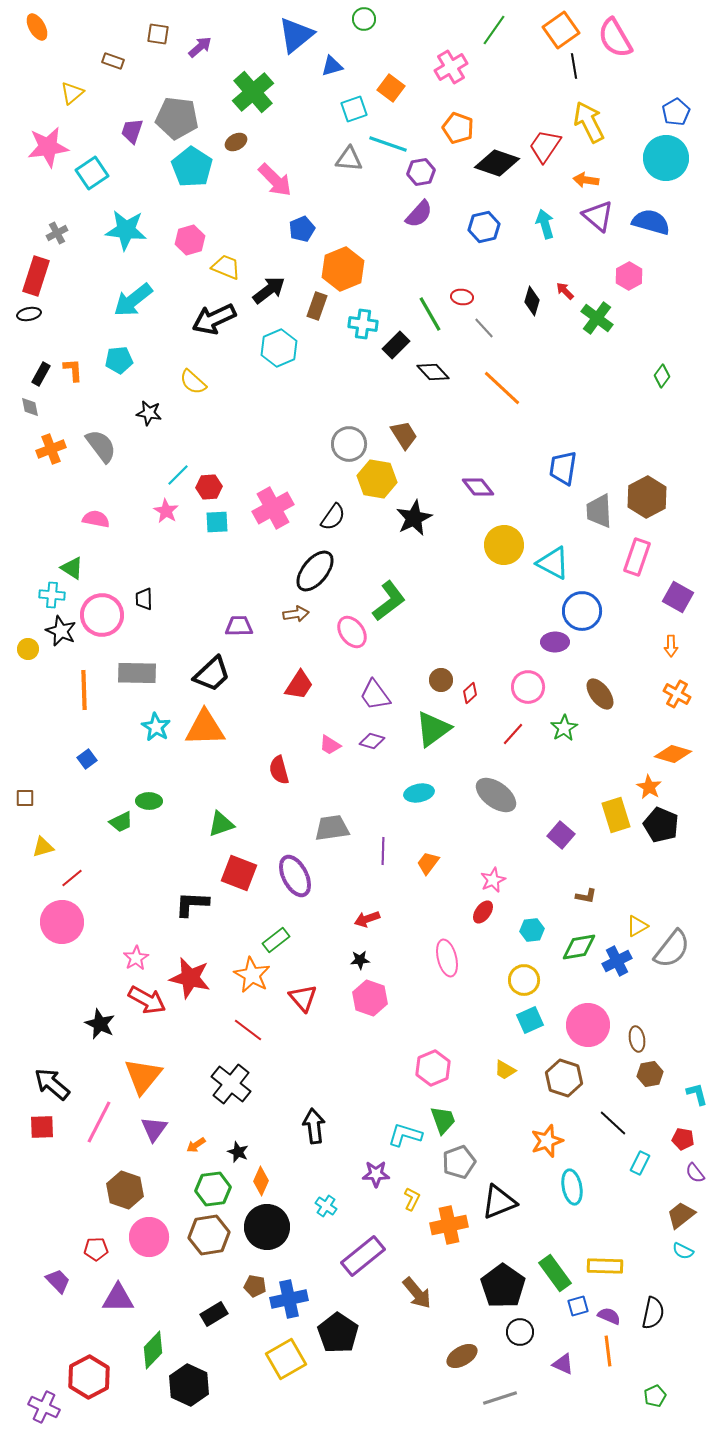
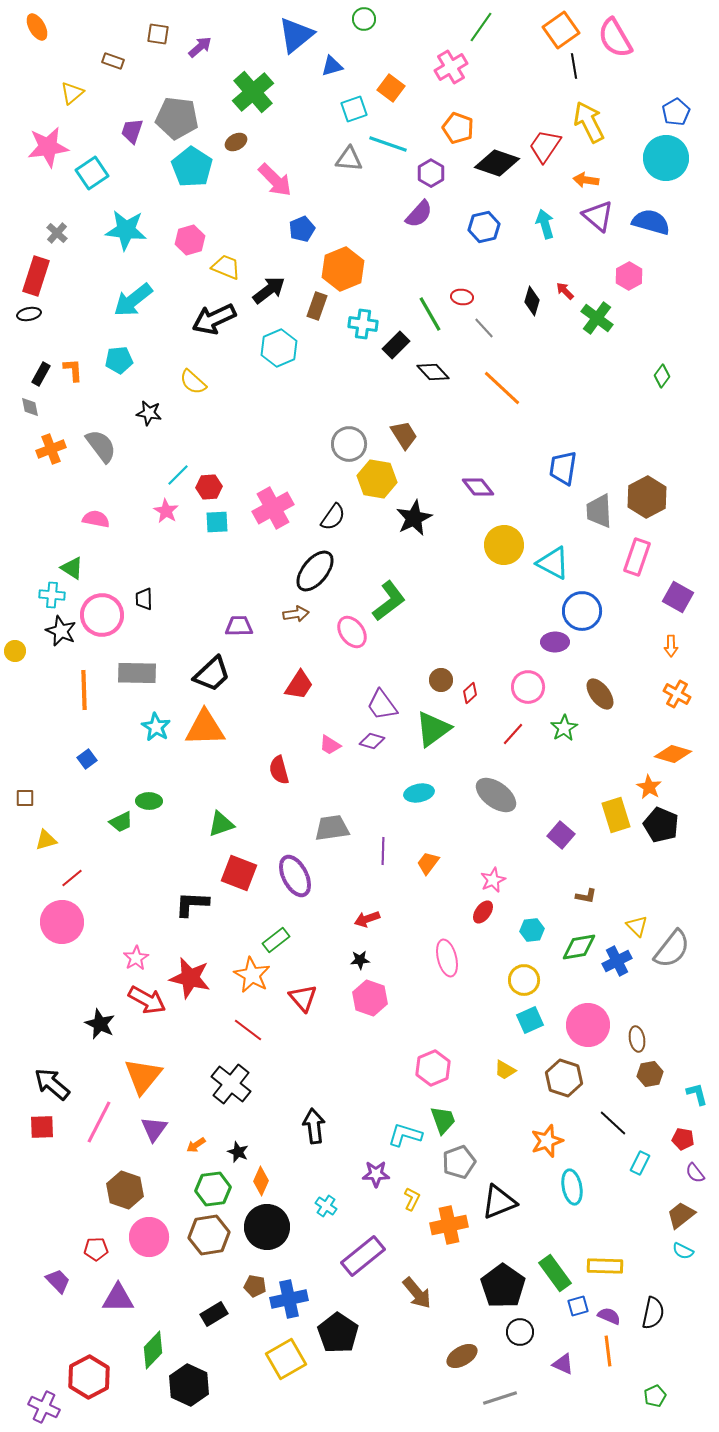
green line at (494, 30): moved 13 px left, 3 px up
purple hexagon at (421, 172): moved 10 px right, 1 px down; rotated 20 degrees counterclockwise
gray cross at (57, 233): rotated 20 degrees counterclockwise
yellow circle at (28, 649): moved 13 px left, 2 px down
purple trapezoid at (375, 695): moved 7 px right, 10 px down
yellow triangle at (43, 847): moved 3 px right, 7 px up
yellow triangle at (637, 926): rotated 45 degrees counterclockwise
